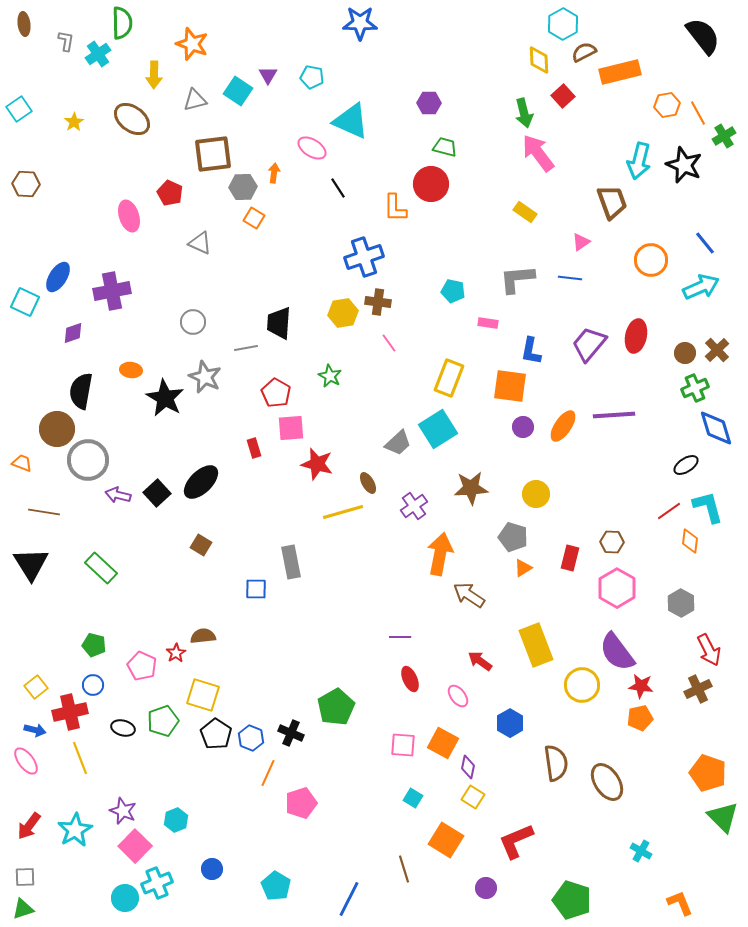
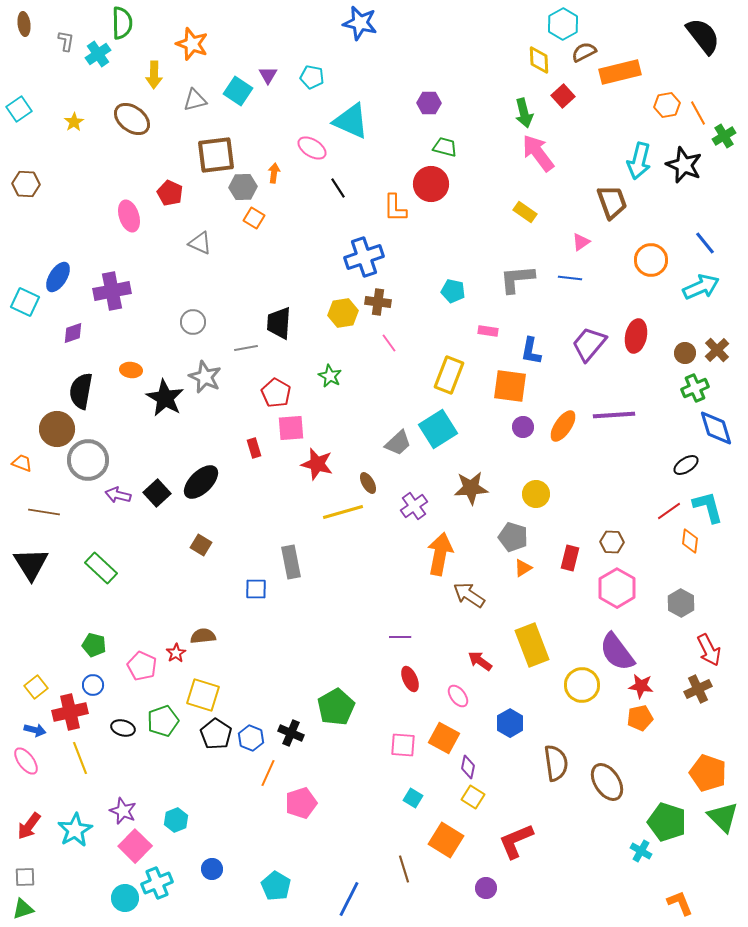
blue star at (360, 23): rotated 12 degrees clockwise
brown square at (213, 154): moved 3 px right, 1 px down
pink rectangle at (488, 323): moved 8 px down
yellow rectangle at (449, 378): moved 3 px up
yellow rectangle at (536, 645): moved 4 px left
orange square at (443, 743): moved 1 px right, 5 px up
green pentagon at (572, 900): moved 95 px right, 78 px up
